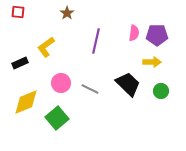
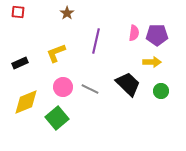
yellow L-shape: moved 10 px right, 6 px down; rotated 15 degrees clockwise
pink circle: moved 2 px right, 4 px down
